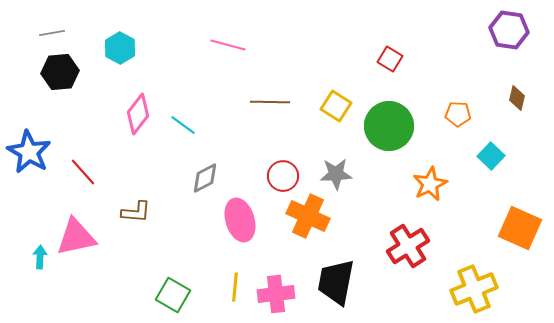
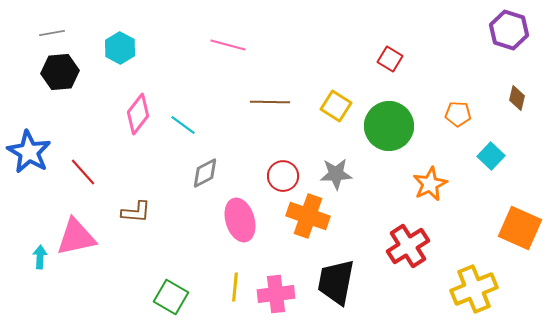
purple hexagon: rotated 9 degrees clockwise
gray diamond: moved 5 px up
orange cross: rotated 6 degrees counterclockwise
green square: moved 2 px left, 2 px down
